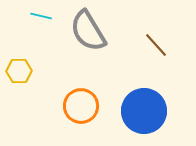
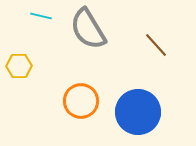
gray semicircle: moved 2 px up
yellow hexagon: moved 5 px up
orange circle: moved 5 px up
blue circle: moved 6 px left, 1 px down
